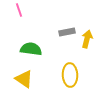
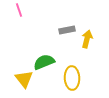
gray rectangle: moved 2 px up
green semicircle: moved 13 px right, 13 px down; rotated 30 degrees counterclockwise
yellow ellipse: moved 2 px right, 3 px down
yellow triangle: rotated 18 degrees clockwise
